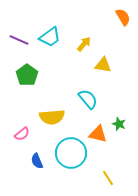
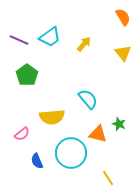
yellow triangle: moved 20 px right, 12 px up; rotated 42 degrees clockwise
